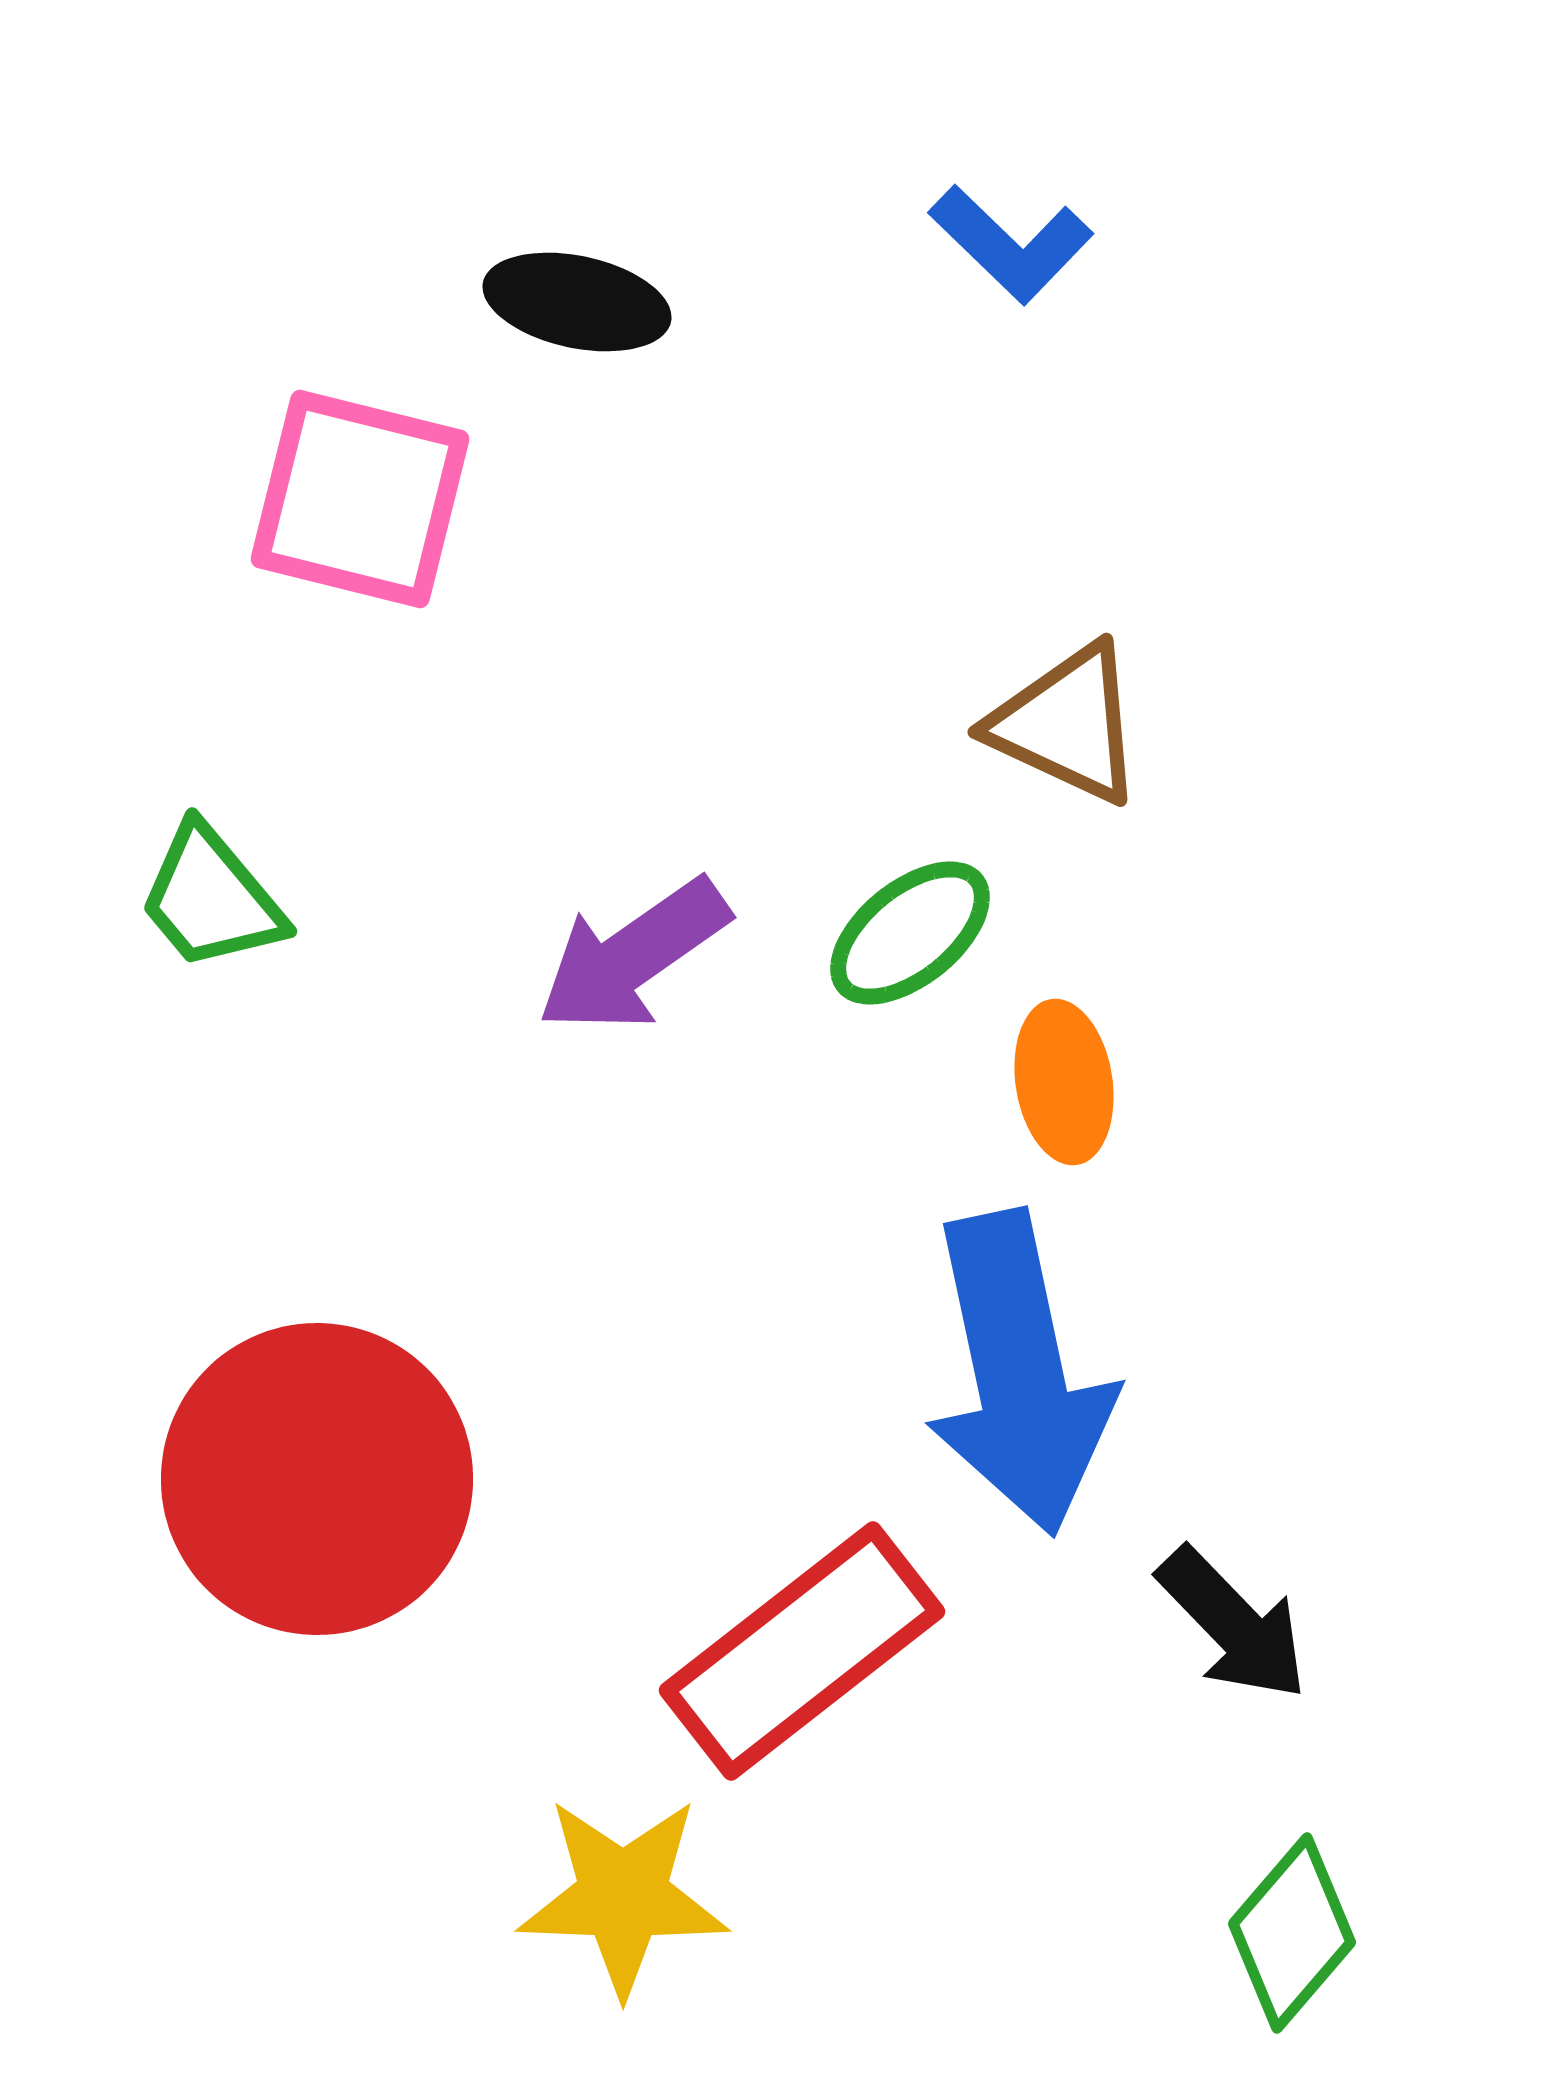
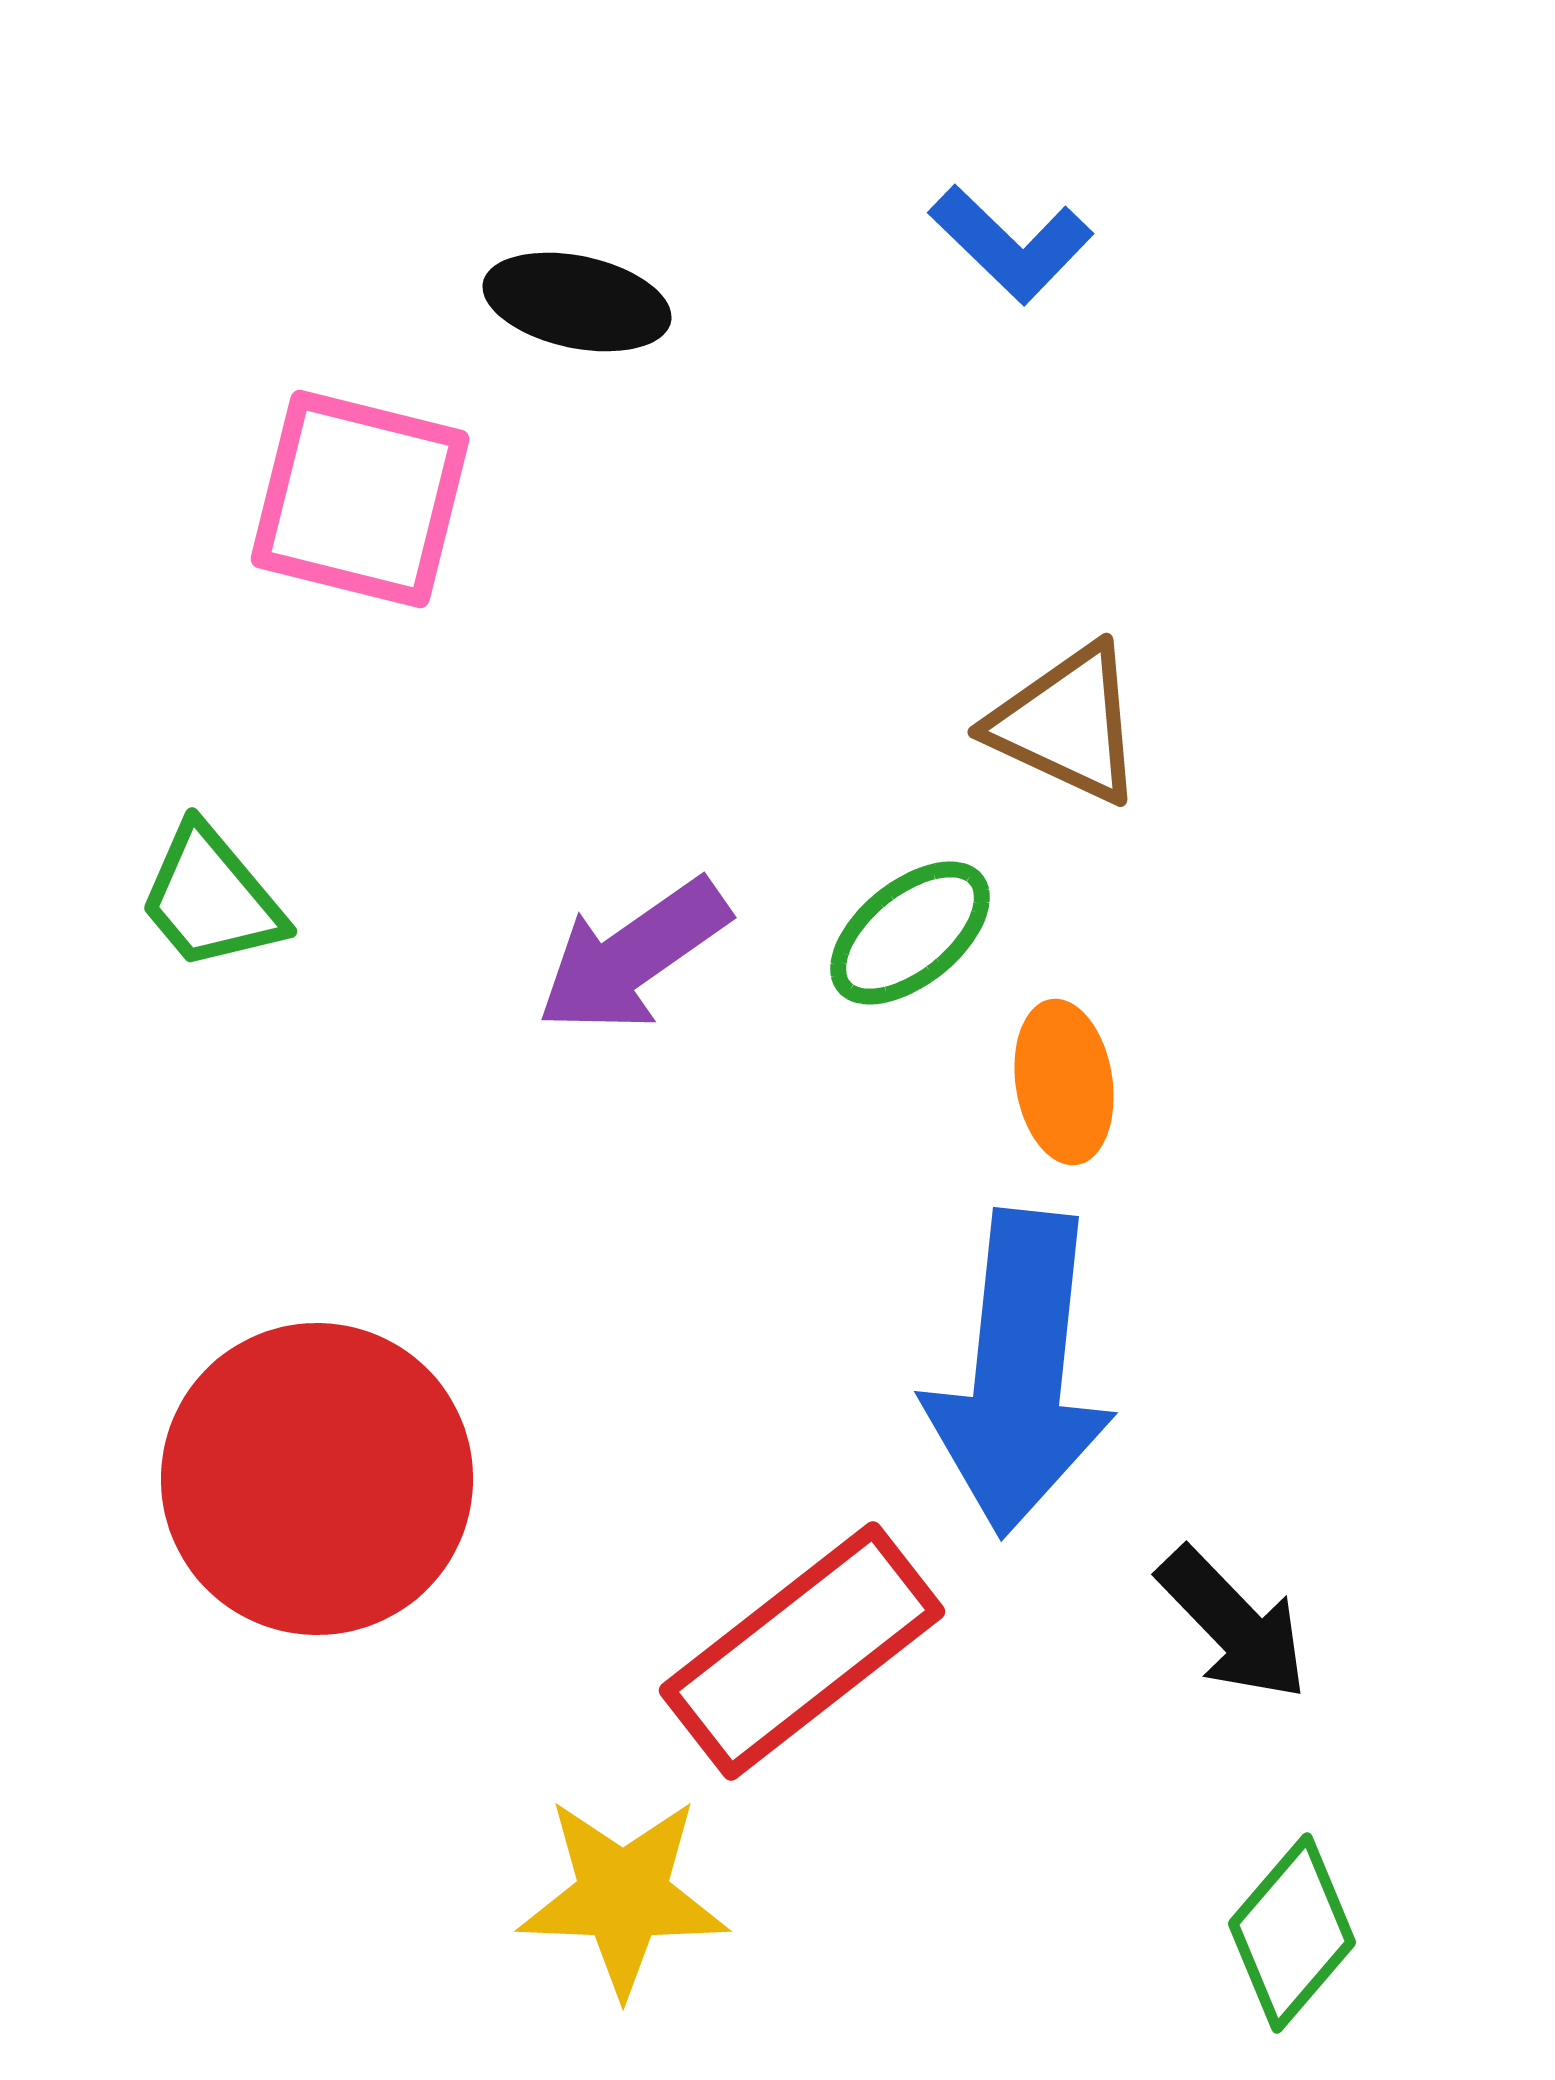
blue arrow: rotated 18 degrees clockwise
